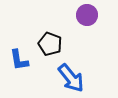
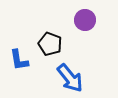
purple circle: moved 2 px left, 5 px down
blue arrow: moved 1 px left
